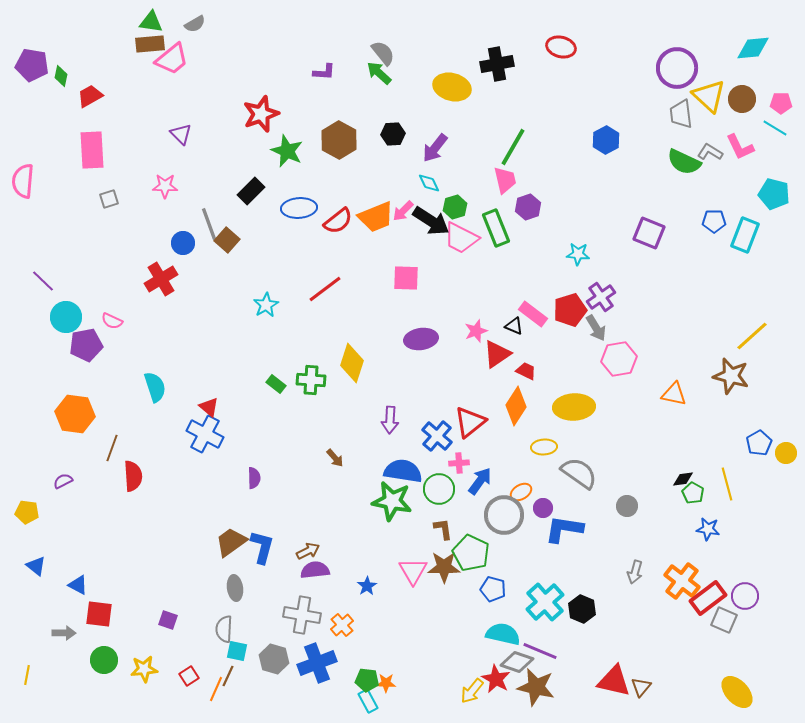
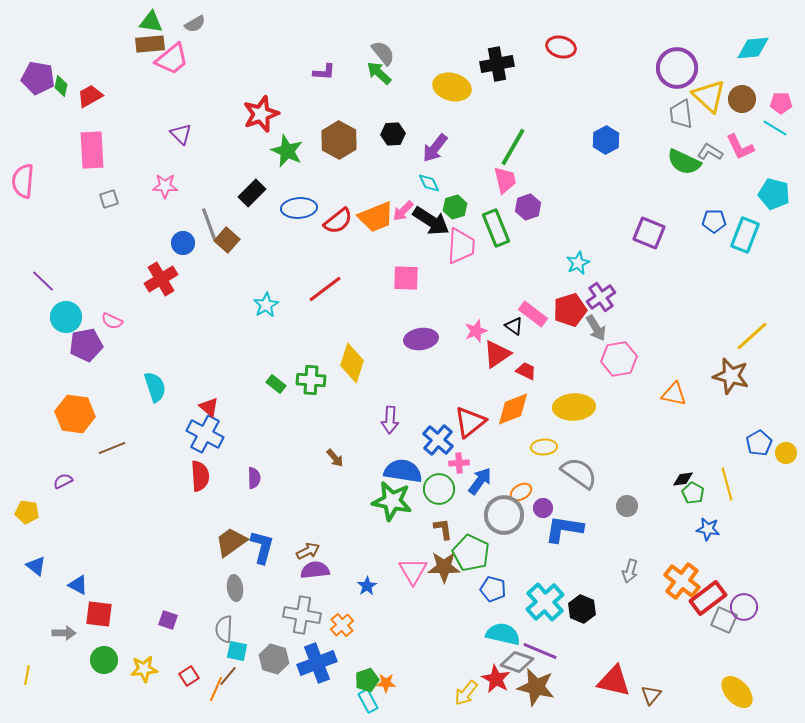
purple pentagon at (32, 65): moved 6 px right, 13 px down
green diamond at (61, 76): moved 10 px down
black rectangle at (251, 191): moved 1 px right, 2 px down
pink trapezoid at (461, 238): moved 8 px down; rotated 114 degrees counterclockwise
cyan star at (578, 254): moved 9 px down; rotated 30 degrees counterclockwise
black triangle at (514, 326): rotated 12 degrees clockwise
orange diamond at (516, 406): moved 3 px left, 3 px down; rotated 36 degrees clockwise
blue cross at (437, 436): moved 1 px right, 4 px down
brown line at (112, 448): rotated 48 degrees clockwise
red semicircle at (133, 476): moved 67 px right
gray arrow at (635, 572): moved 5 px left, 1 px up
purple circle at (745, 596): moved 1 px left, 11 px down
brown line at (228, 676): rotated 15 degrees clockwise
green pentagon at (367, 680): rotated 25 degrees counterclockwise
brown triangle at (641, 687): moved 10 px right, 8 px down
yellow arrow at (472, 691): moved 6 px left, 2 px down
